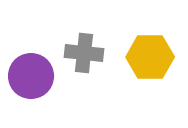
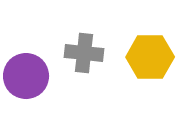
purple circle: moved 5 px left
